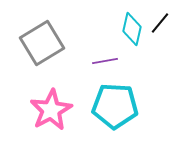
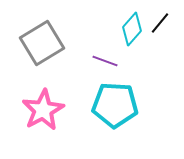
cyan diamond: rotated 28 degrees clockwise
purple line: rotated 30 degrees clockwise
cyan pentagon: moved 1 px up
pink star: moved 8 px left
